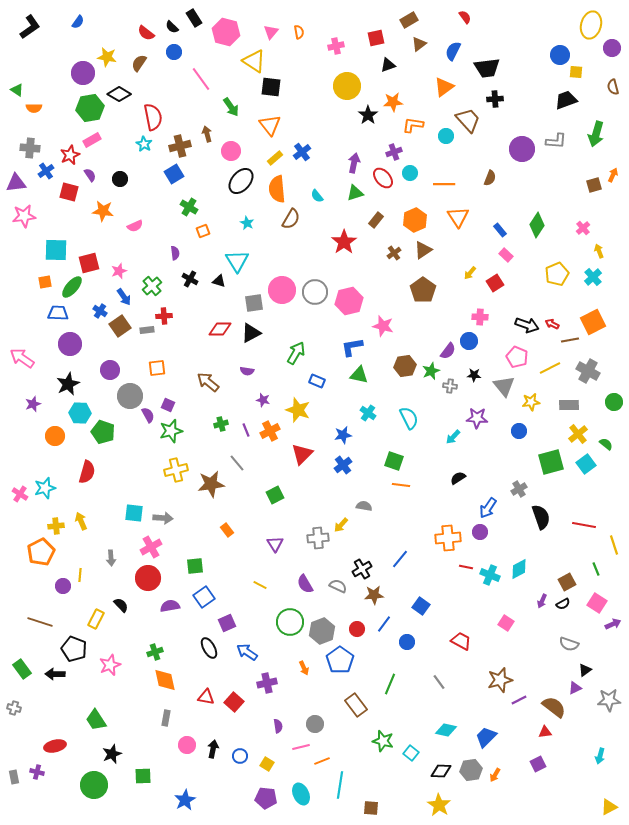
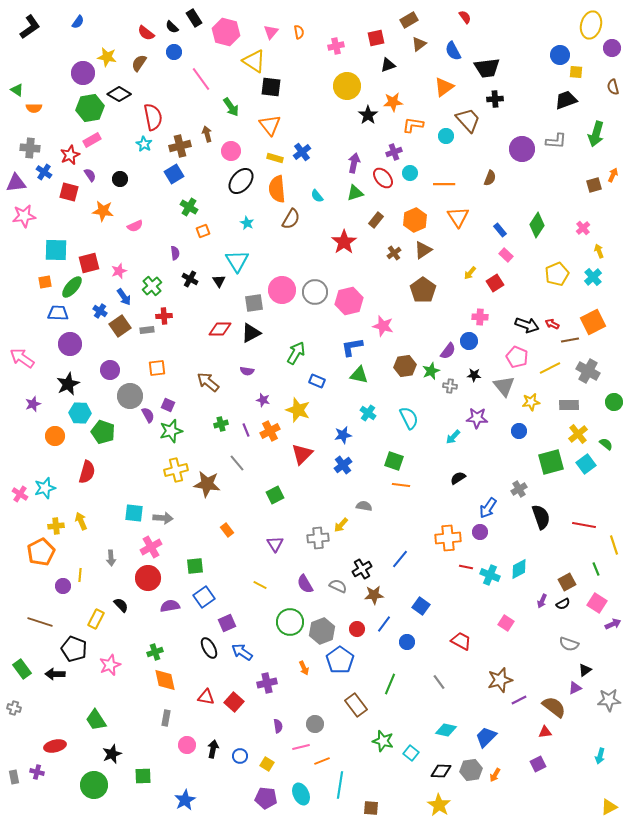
blue semicircle at (453, 51): rotated 54 degrees counterclockwise
yellow rectangle at (275, 158): rotated 56 degrees clockwise
blue cross at (46, 171): moved 2 px left, 1 px down; rotated 21 degrees counterclockwise
black triangle at (219, 281): rotated 40 degrees clockwise
brown star at (211, 484): moved 4 px left; rotated 16 degrees clockwise
blue arrow at (247, 652): moved 5 px left
